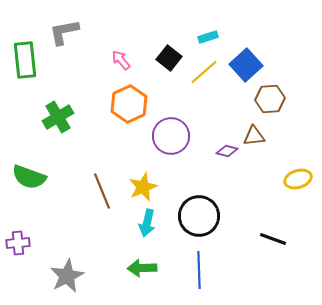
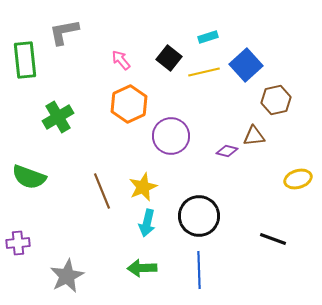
yellow line: rotated 28 degrees clockwise
brown hexagon: moved 6 px right, 1 px down; rotated 8 degrees counterclockwise
